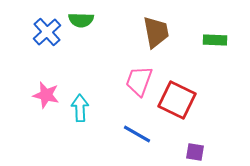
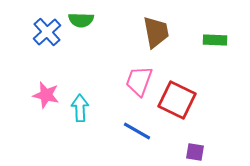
blue line: moved 3 px up
